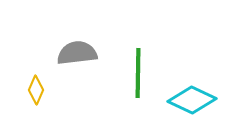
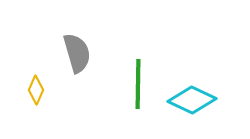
gray semicircle: rotated 81 degrees clockwise
green line: moved 11 px down
